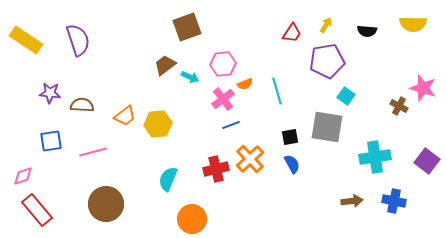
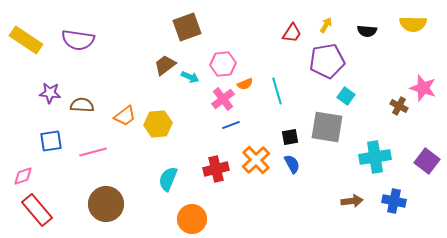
purple semicircle: rotated 116 degrees clockwise
orange cross: moved 6 px right, 1 px down
